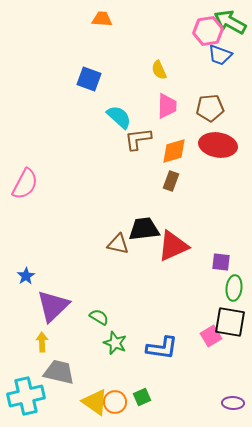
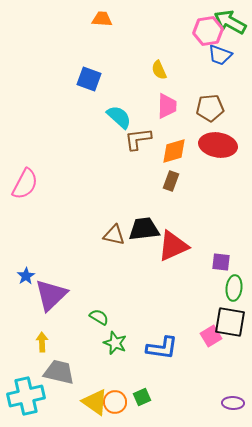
brown triangle: moved 4 px left, 9 px up
purple triangle: moved 2 px left, 11 px up
